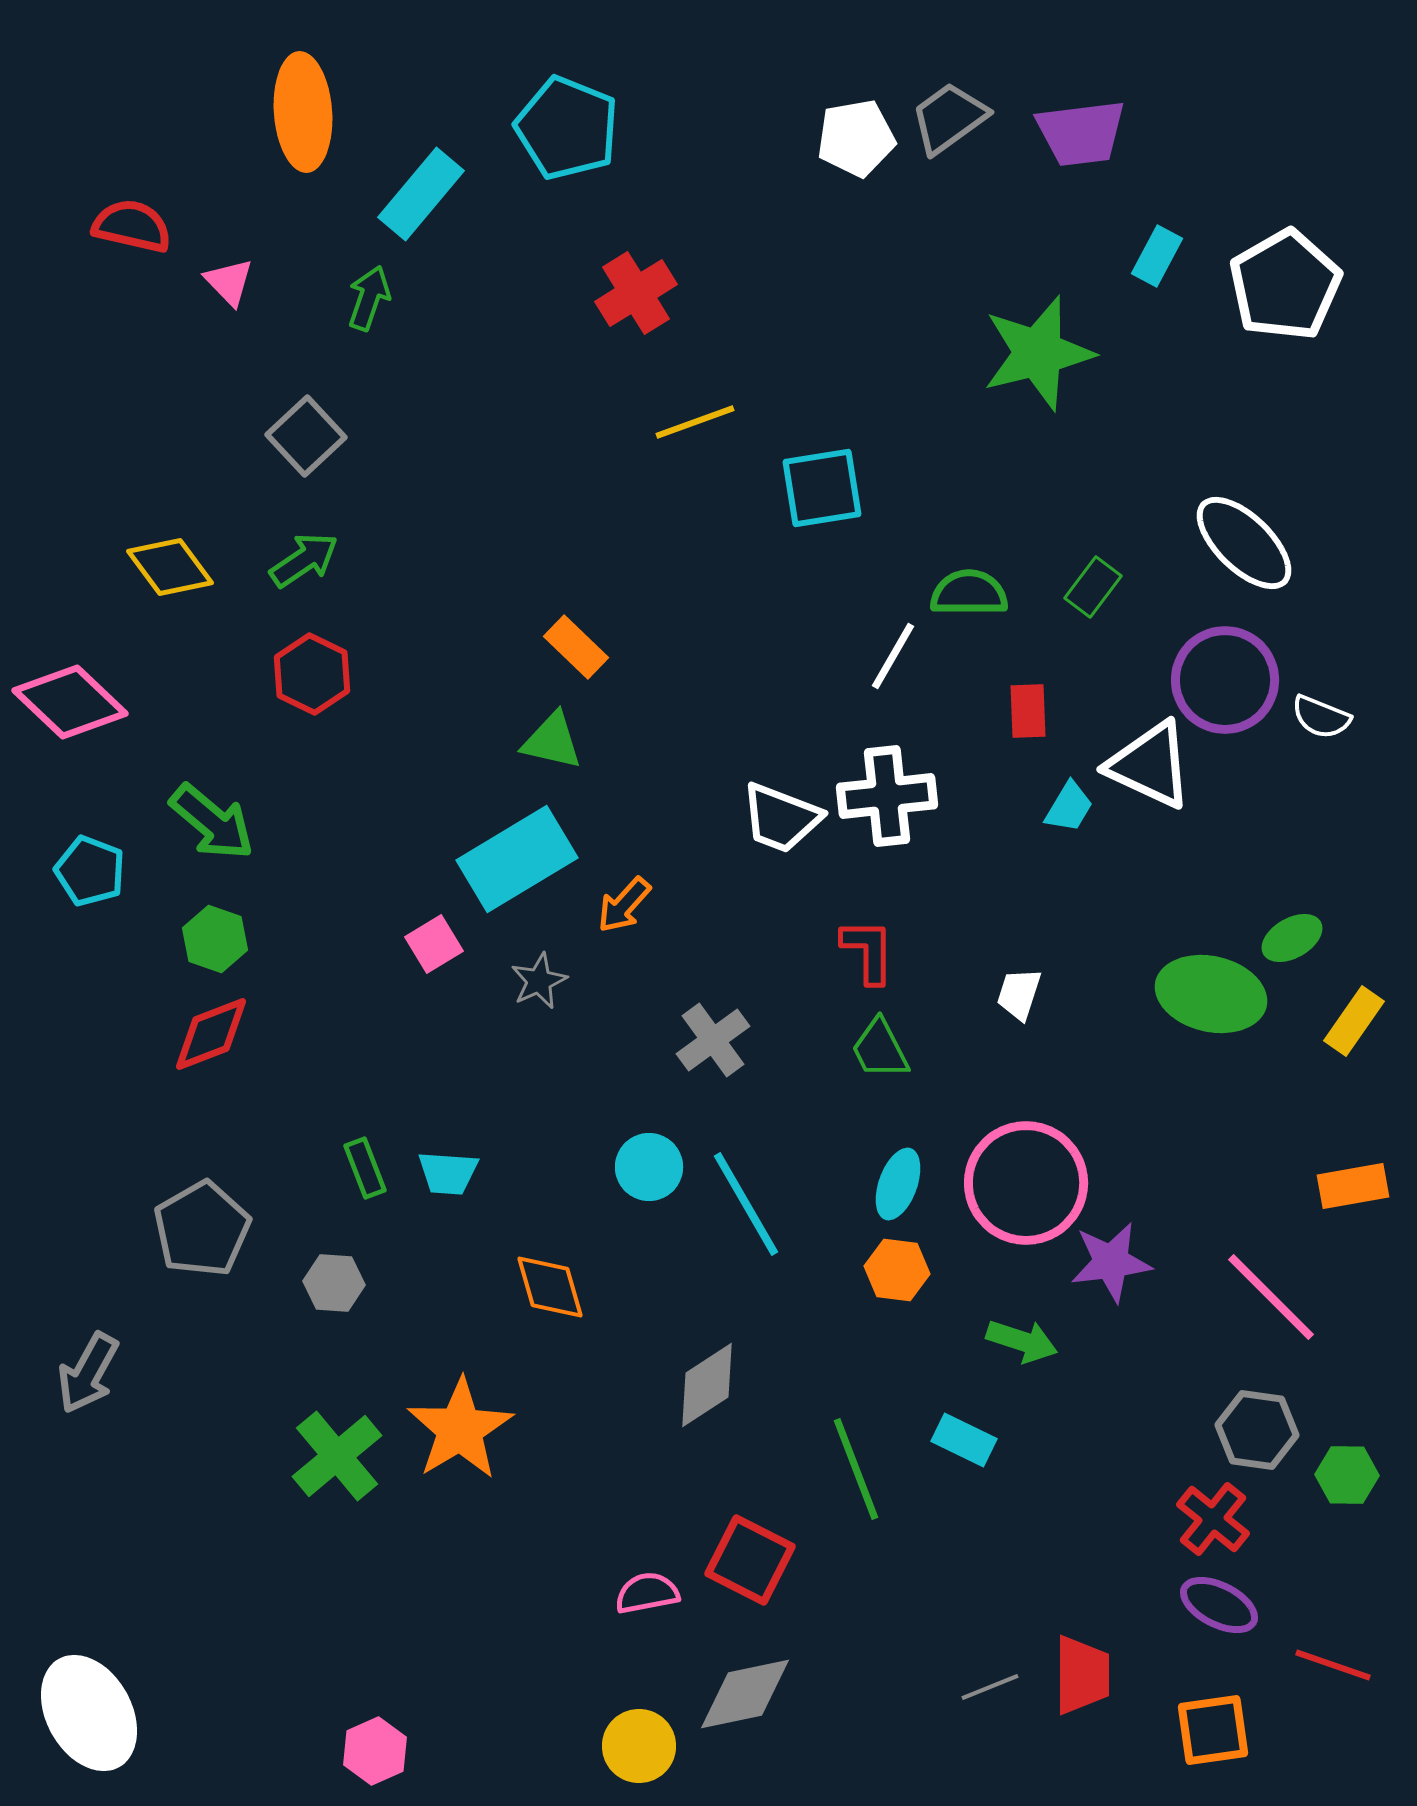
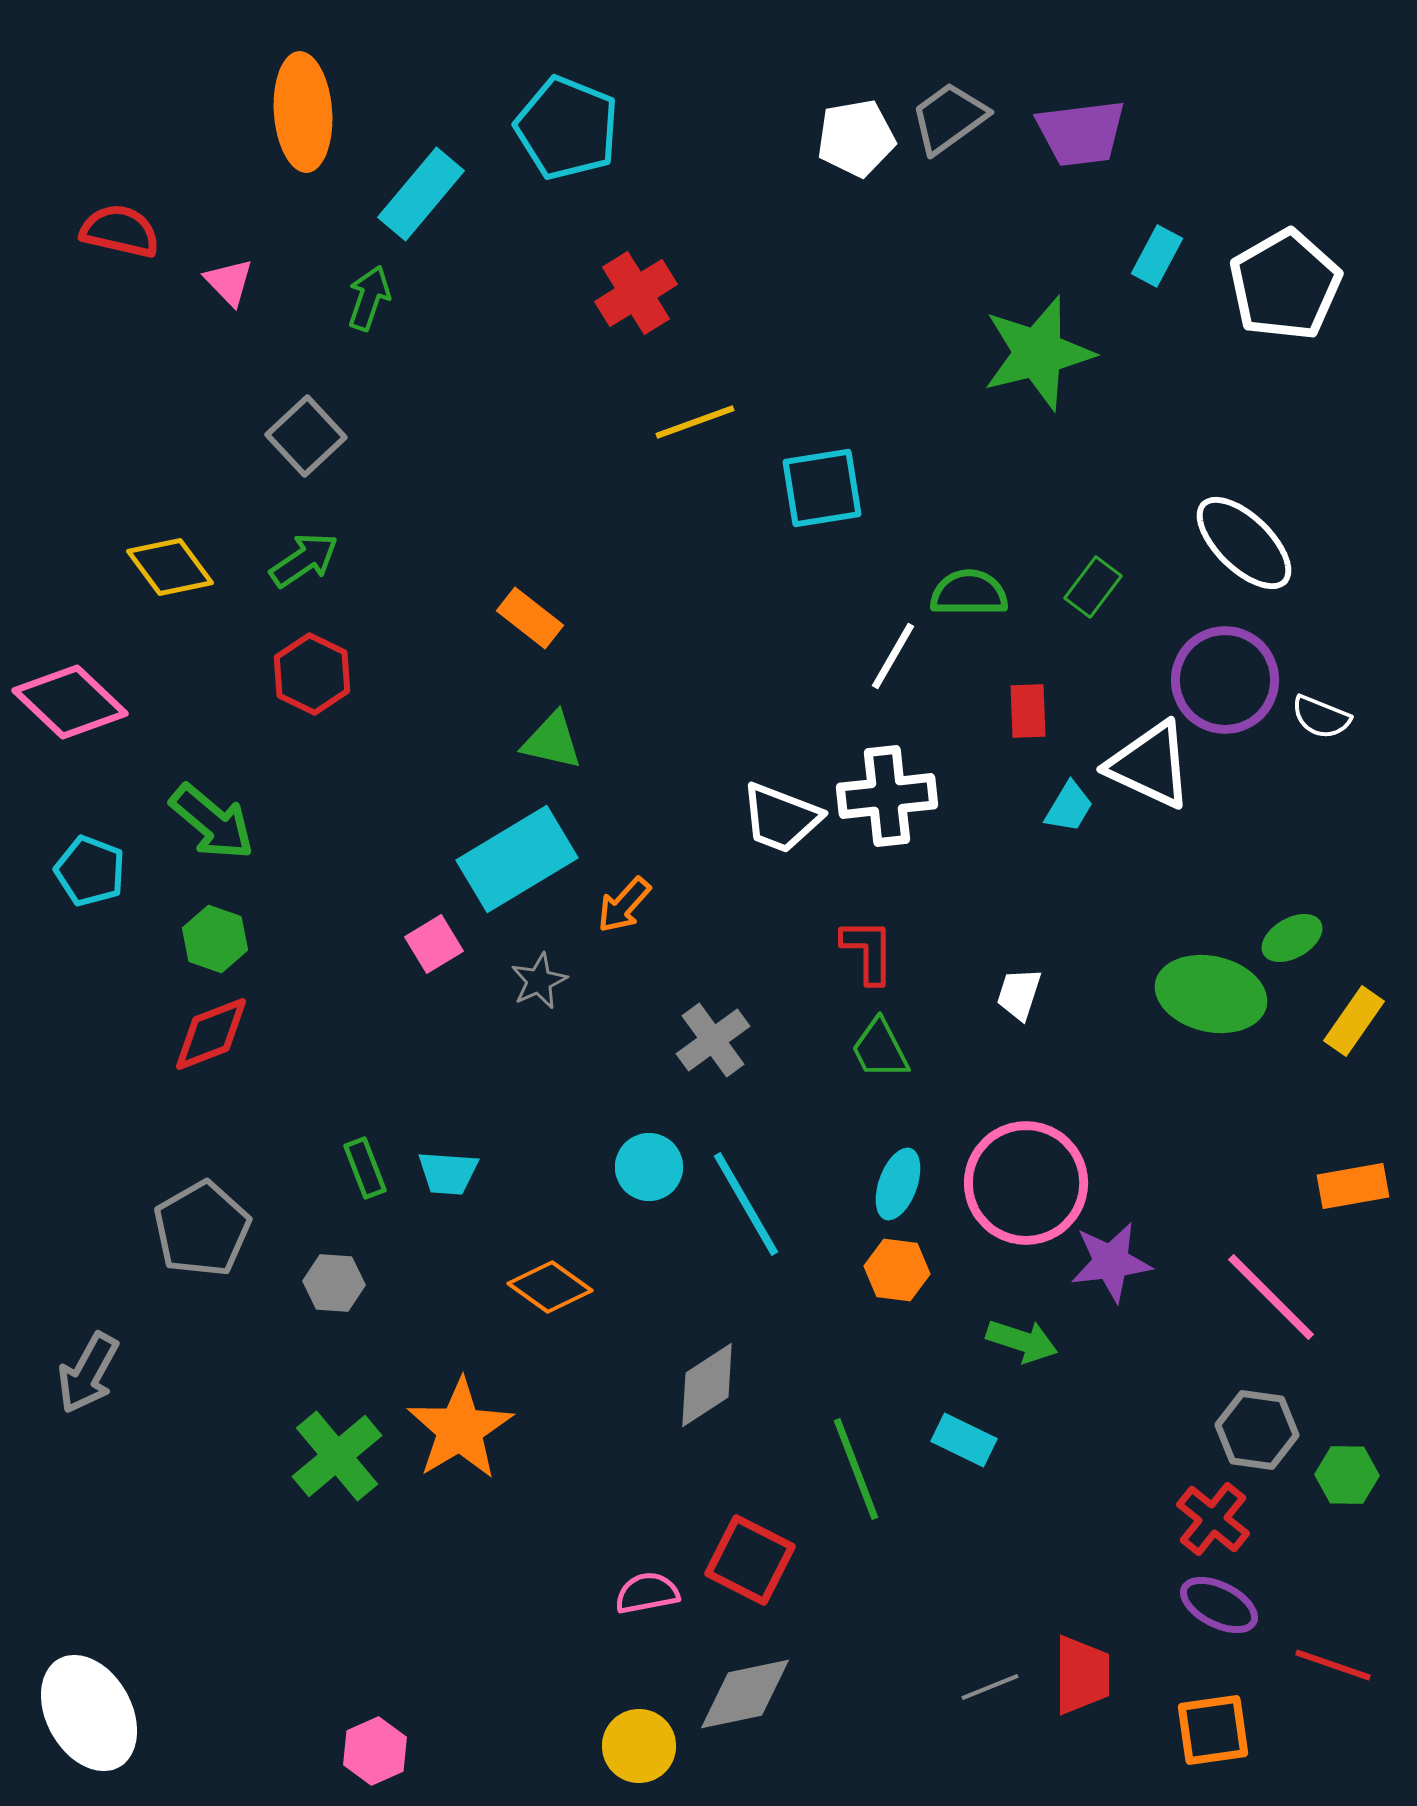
red semicircle at (132, 226): moved 12 px left, 5 px down
orange rectangle at (576, 647): moved 46 px left, 29 px up; rotated 6 degrees counterclockwise
orange diamond at (550, 1287): rotated 38 degrees counterclockwise
